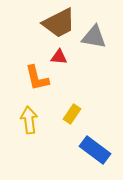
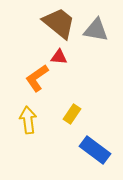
brown trapezoid: rotated 114 degrees counterclockwise
gray triangle: moved 2 px right, 7 px up
orange L-shape: rotated 68 degrees clockwise
yellow arrow: moved 1 px left
